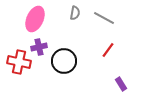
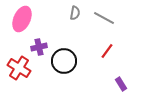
pink ellipse: moved 13 px left
red line: moved 1 px left, 1 px down
red cross: moved 6 px down; rotated 20 degrees clockwise
